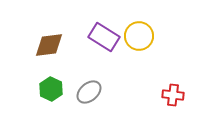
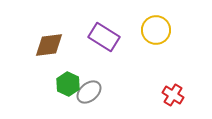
yellow circle: moved 17 px right, 6 px up
green hexagon: moved 17 px right, 5 px up
red cross: rotated 25 degrees clockwise
